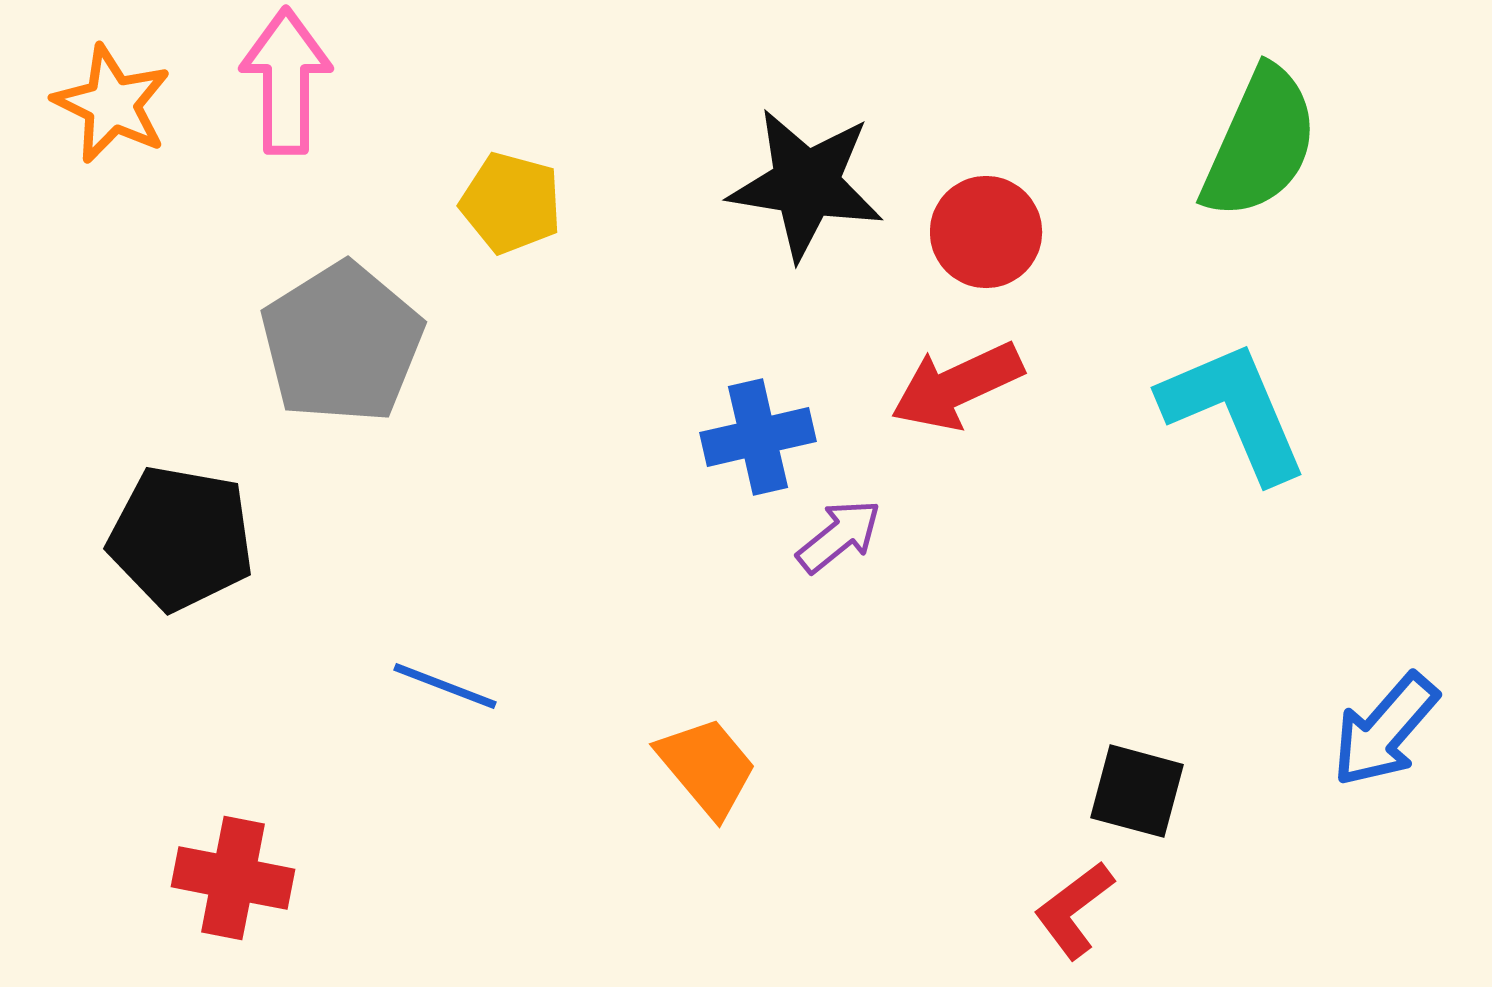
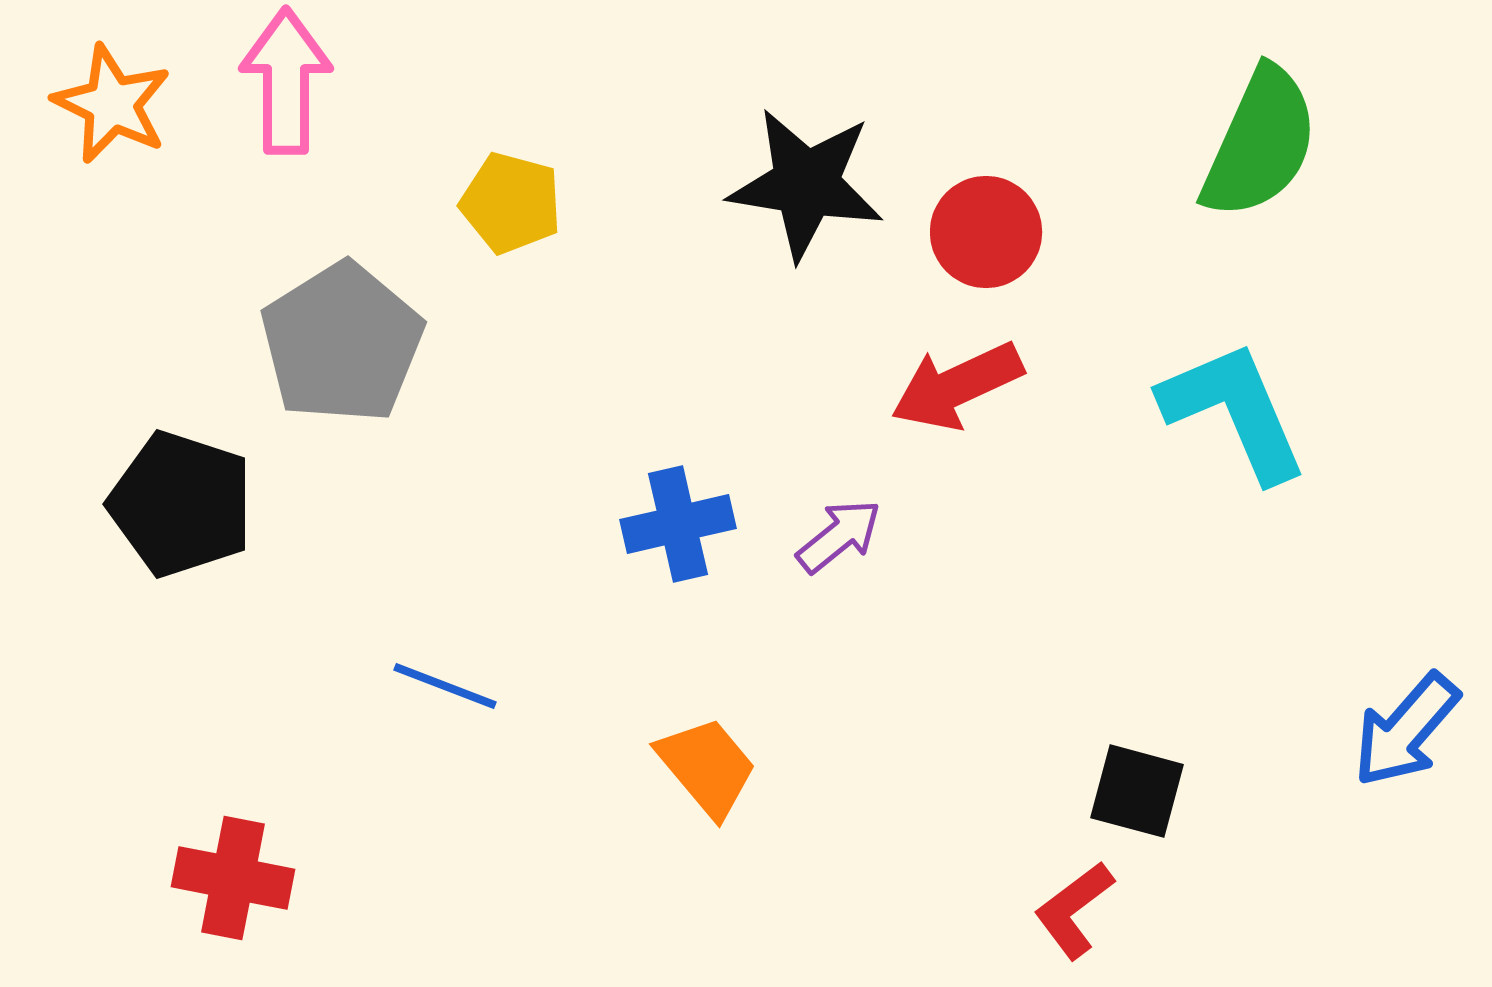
blue cross: moved 80 px left, 87 px down
black pentagon: moved 34 px up; rotated 8 degrees clockwise
blue arrow: moved 21 px right
